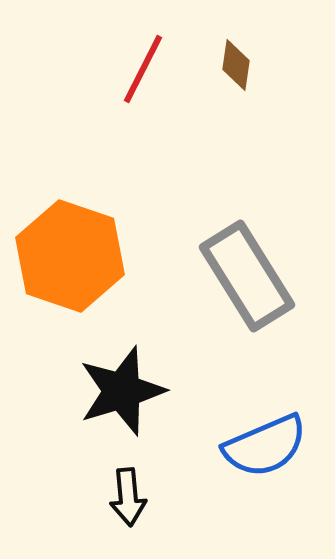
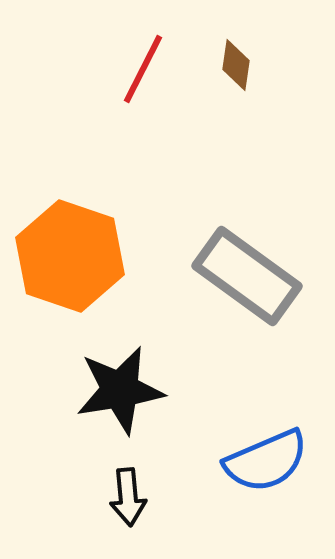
gray rectangle: rotated 22 degrees counterclockwise
black star: moved 2 px left, 1 px up; rotated 8 degrees clockwise
blue semicircle: moved 1 px right, 15 px down
